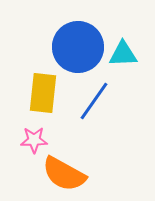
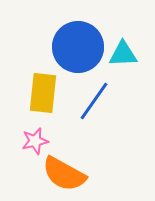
pink star: moved 1 px right, 1 px down; rotated 12 degrees counterclockwise
